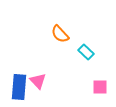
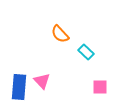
pink triangle: moved 4 px right
